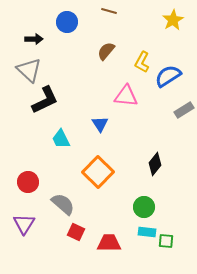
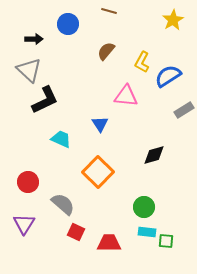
blue circle: moved 1 px right, 2 px down
cyan trapezoid: rotated 140 degrees clockwise
black diamond: moved 1 px left, 9 px up; rotated 35 degrees clockwise
